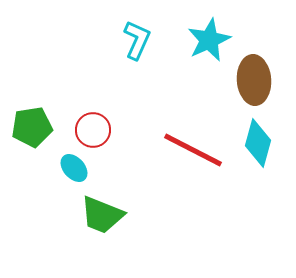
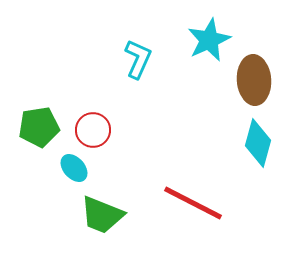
cyan L-shape: moved 1 px right, 19 px down
green pentagon: moved 7 px right
red line: moved 53 px down
